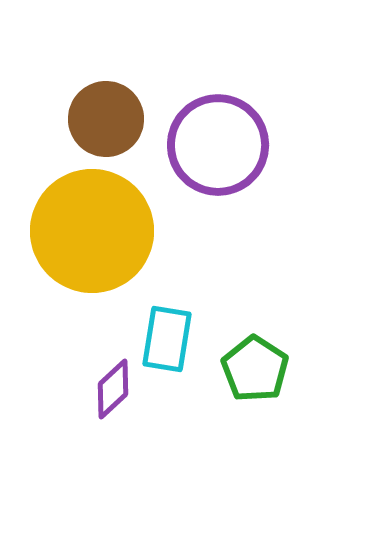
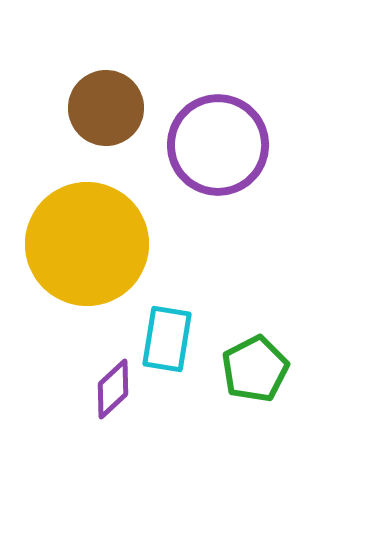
brown circle: moved 11 px up
yellow circle: moved 5 px left, 13 px down
green pentagon: rotated 12 degrees clockwise
